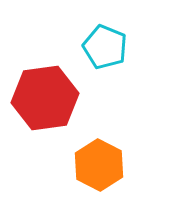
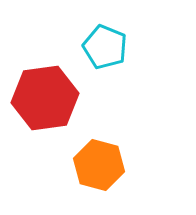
orange hexagon: rotated 12 degrees counterclockwise
